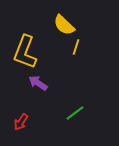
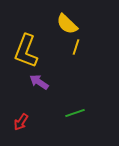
yellow semicircle: moved 3 px right, 1 px up
yellow L-shape: moved 1 px right, 1 px up
purple arrow: moved 1 px right, 1 px up
green line: rotated 18 degrees clockwise
